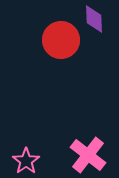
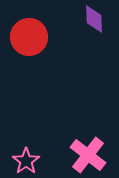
red circle: moved 32 px left, 3 px up
